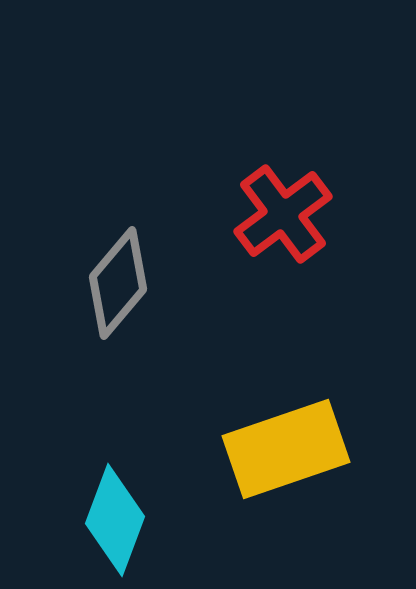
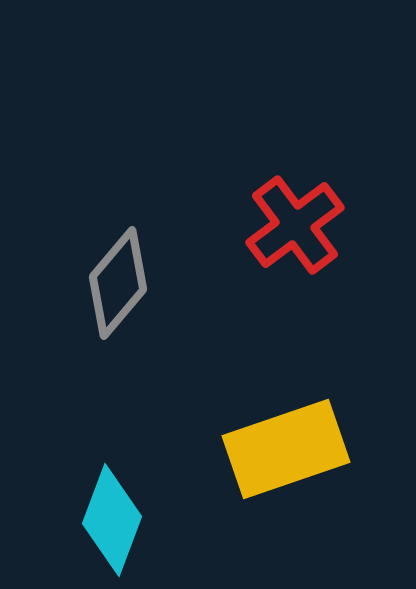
red cross: moved 12 px right, 11 px down
cyan diamond: moved 3 px left
